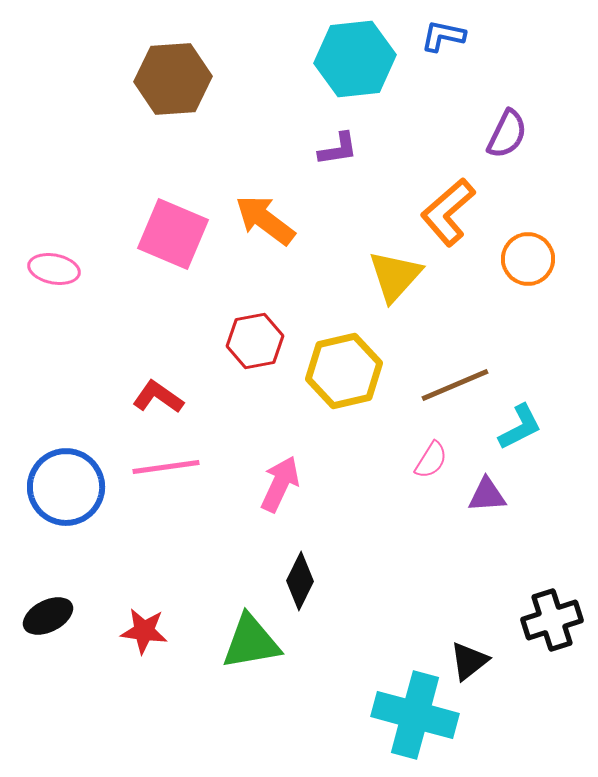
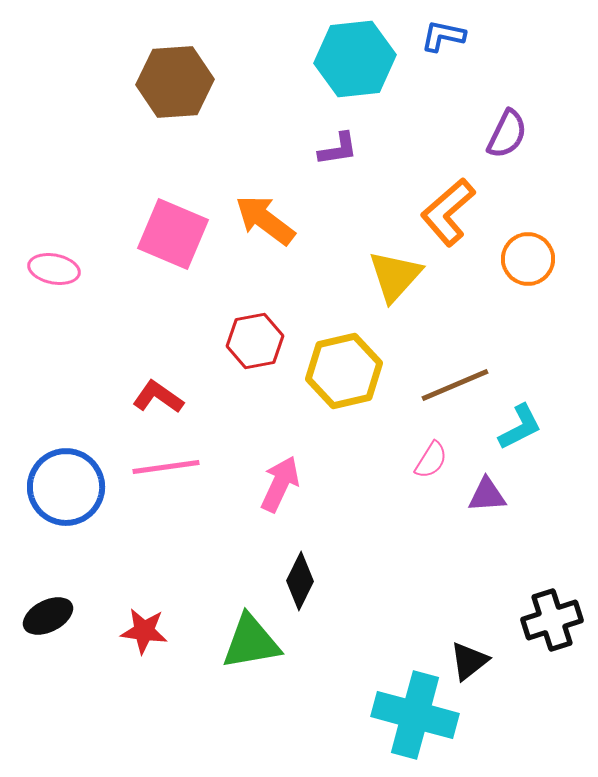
brown hexagon: moved 2 px right, 3 px down
